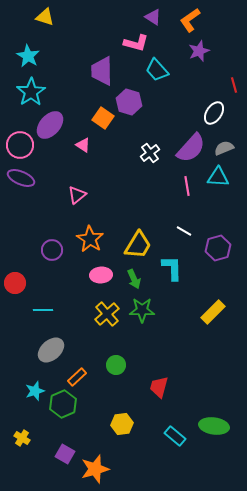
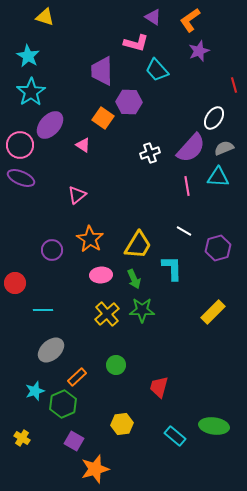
purple hexagon at (129, 102): rotated 15 degrees counterclockwise
white ellipse at (214, 113): moved 5 px down
white cross at (150, 153): rotated 18 degrees clockwise
purple square at (65, 454): moved 9 px right, 13 px up
